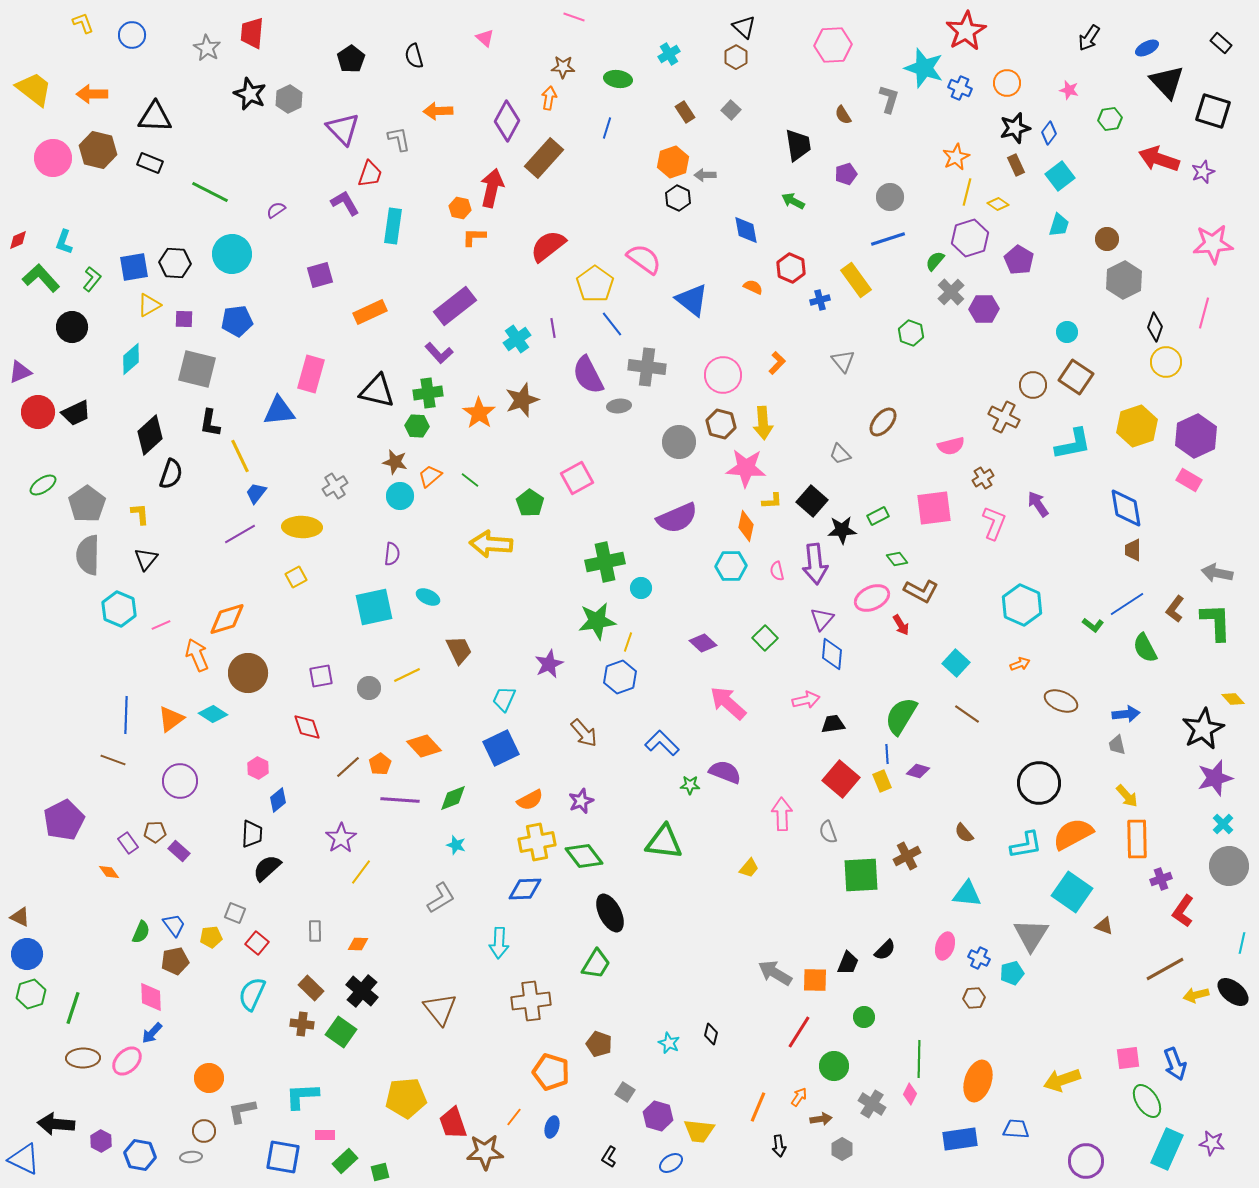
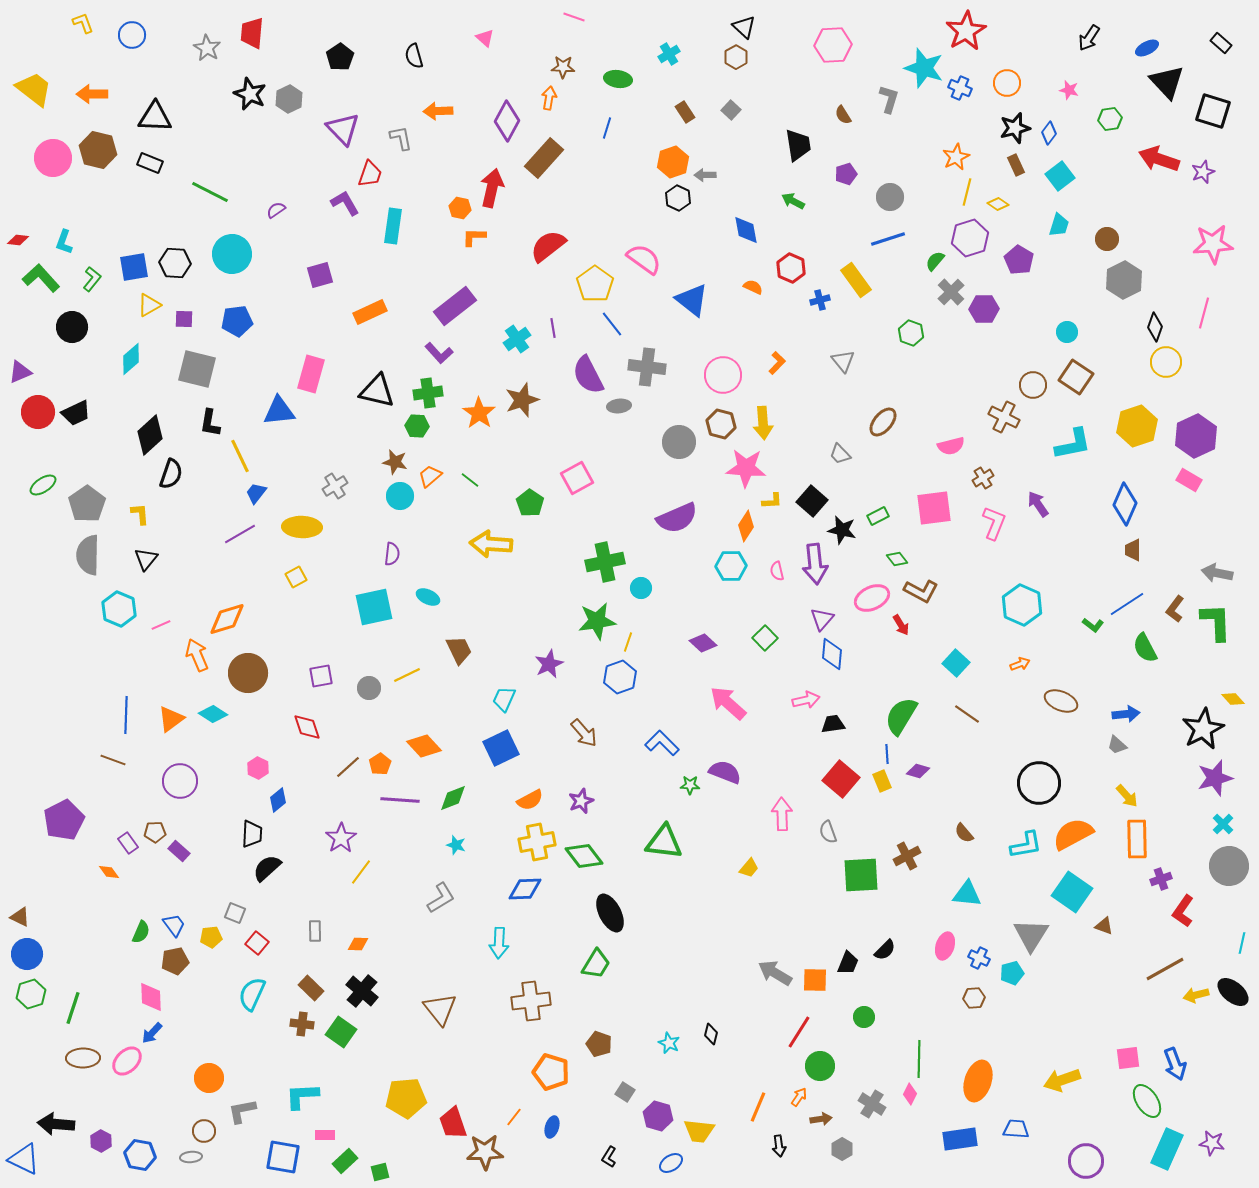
black pentagon at (351, 59): moved 11 px left, 2 px up
gray L-shape at (399, 139): moved 2 px right, 1 px up
red diamond at (18, 240): rotated 30 degrees clockwise
blue diamond at (1126, 508): moved 1 px left, 4 px up; rotated 33 degrees clockwise
orange diamond at (746, 526): rotated 20 degrees clockwise
black star at (842, 530): rotated 16 degrees clockwise
gray trapezoid at (1117, 745): rotated 35 degrees counterclockwise
green circle at (834, 1066): moved 14 px left
